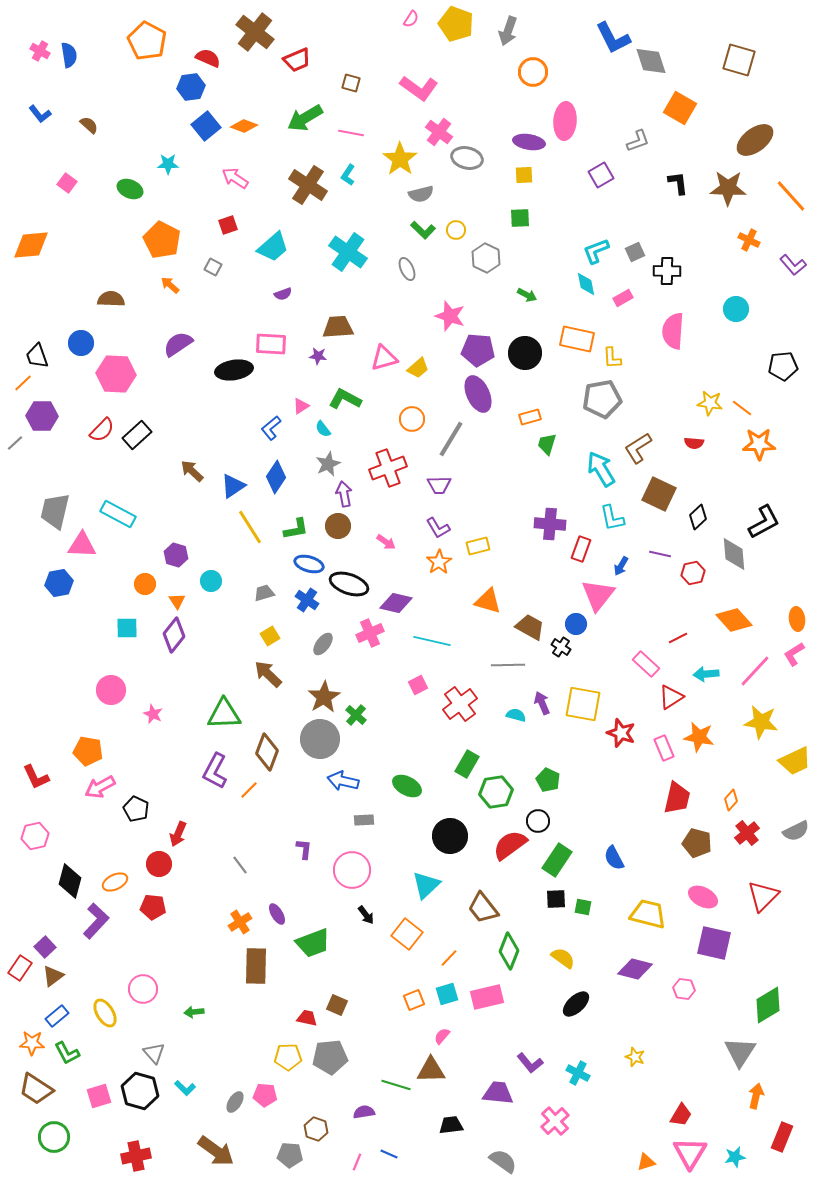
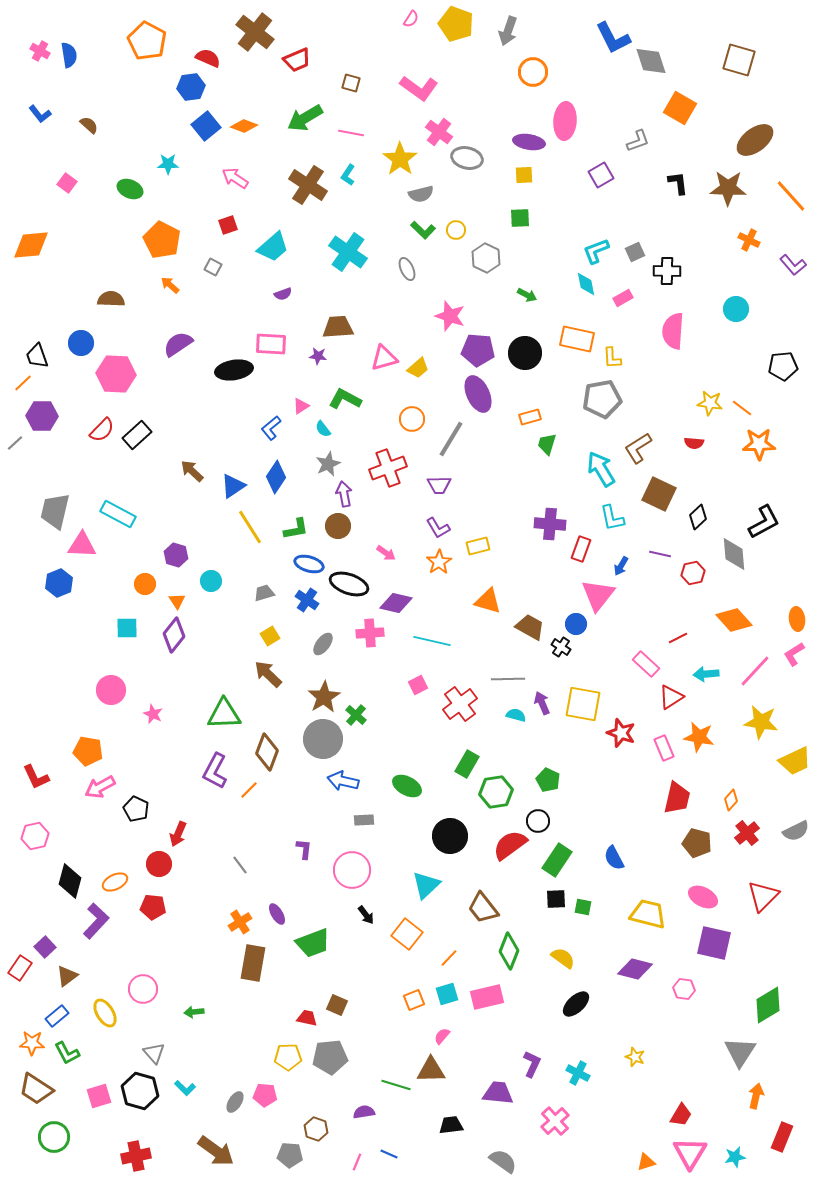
pink arrow at (386, 542): moved 11 px down
blue hexagon at (59, 583): rotated 12 degrees counterclockwise
pink cross at (370, 633): rotated 20 degrees clockwise
gray line at (508, 665): moved 14 px down
gray circle at (320, 739): moved 3 px right
brown rectangle at (256, 966): moved 3 px left, 3 px up; rotated 9 degrees clockwise
brown triangle at (53, 976): moved 14 px right
purple L-shape at (530, 1063): moved 2 px right, 1 px down; rotated 116 degrees counterclockwise
